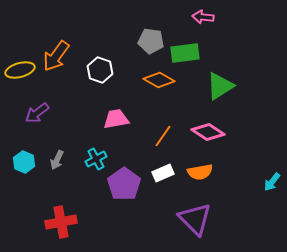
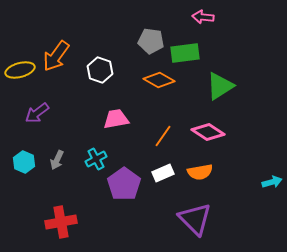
cyan arrow: rotated 144 degrees counterclockwise
